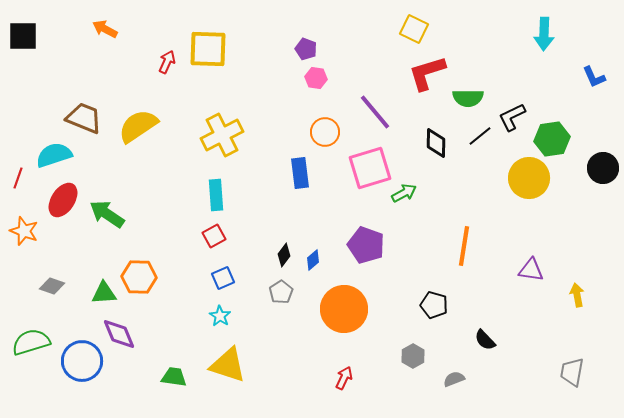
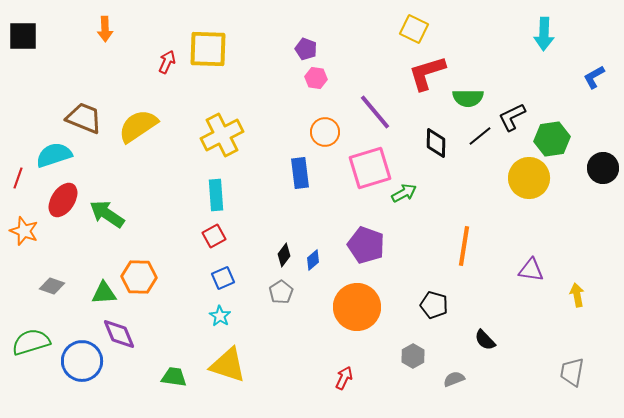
orange arrow at (105, 29): rotated 120 degrees counterclockwise
blue L-shape at (594, 77): rotated 85 degrees clockwise
orange circle at (344, 309): moved 13 px right, 2 px up
